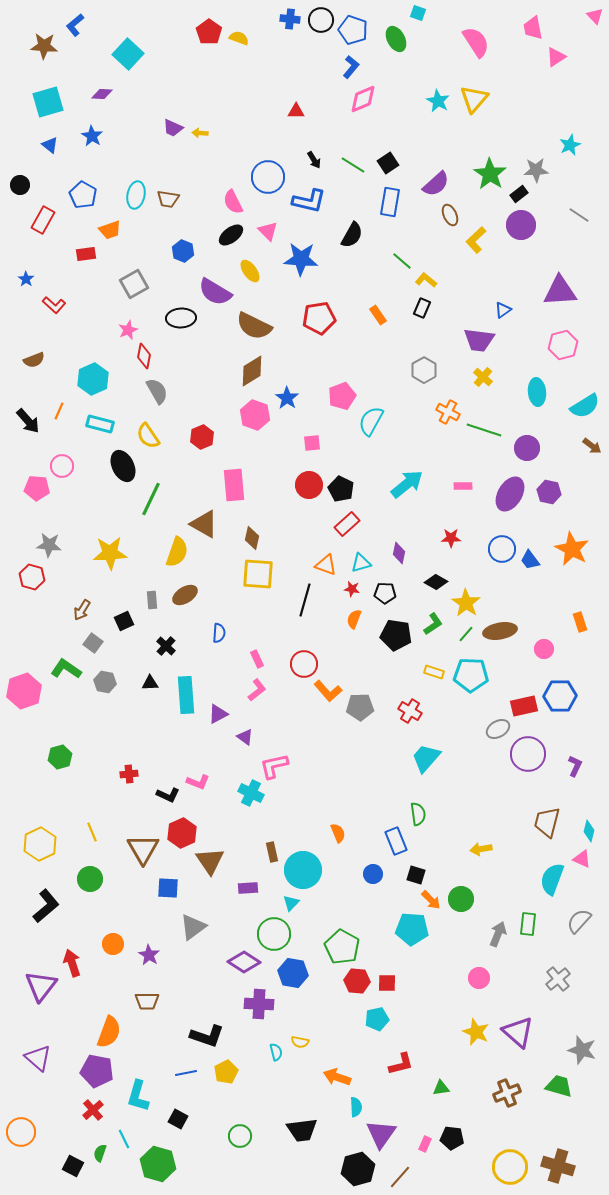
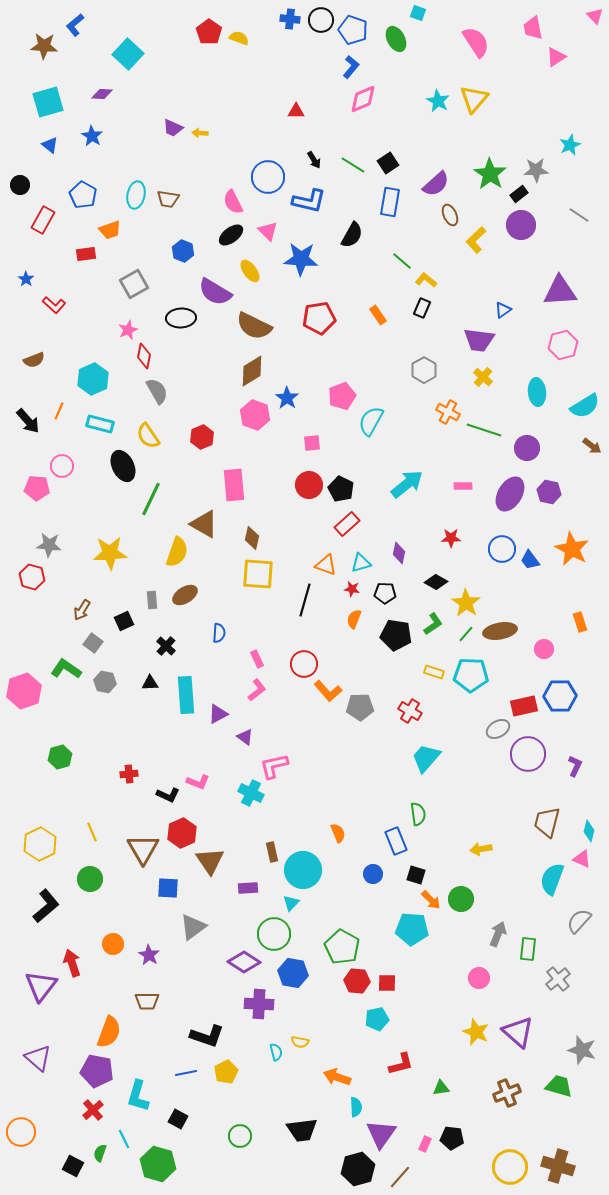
green rectangle at (528, 924): moved 25 px down
